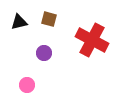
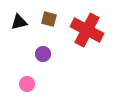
red cross: moved 5 px left, 10 px up
purple circle: moved 1 px left, 1 px down
pink circle: moved 1 px up
